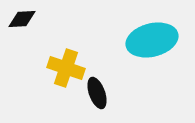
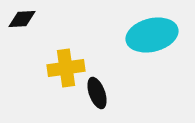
cyan ellipse: moved 5 px up
yellow cross: rotated 27 degrees counterclockwise
